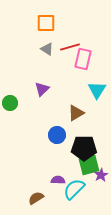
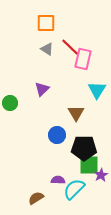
red line: rotated 60 degrees clockwise
brown triangle: rotated 30 degrees counterclockwise
green square: rotated 15 degrees clockwise
